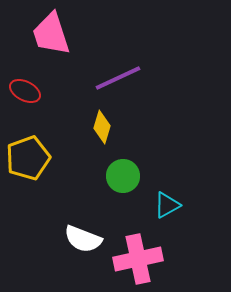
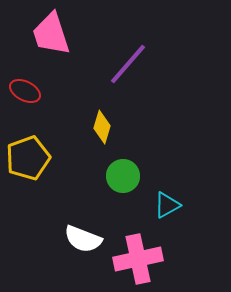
purple line: moved 10 px right, 14 px up; rotated 24 degrees counterclockwise
